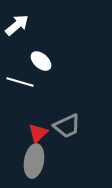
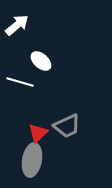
gray ellipse: moved 2 px left, 1 px up
